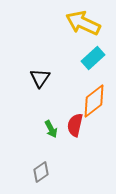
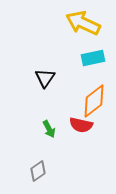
cyan rectangle: rotated 30 degrees clockwise
black triangle: moved 5 px right
red semicircle: moved 6 px right; rotated 90 degrees counterclockwise
green arrow: moved 2 px left
gray diamond: moved 3 px left, 1 px up
